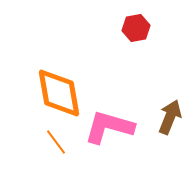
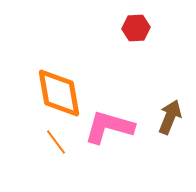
red hexagon: rotated 8 degrees clockwise
